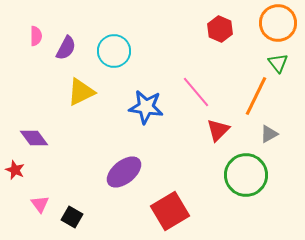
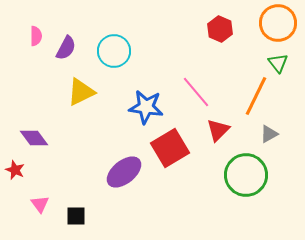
red square: moved 63 px up
black square: moved 4 px right, 1 px up; rotated 30 degrees counterclockwise
